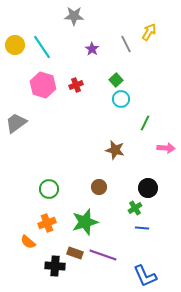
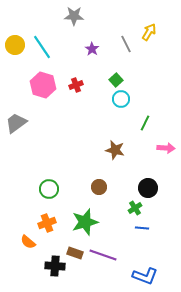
blue L-shape: rotated 45 degrees counterclockwise
